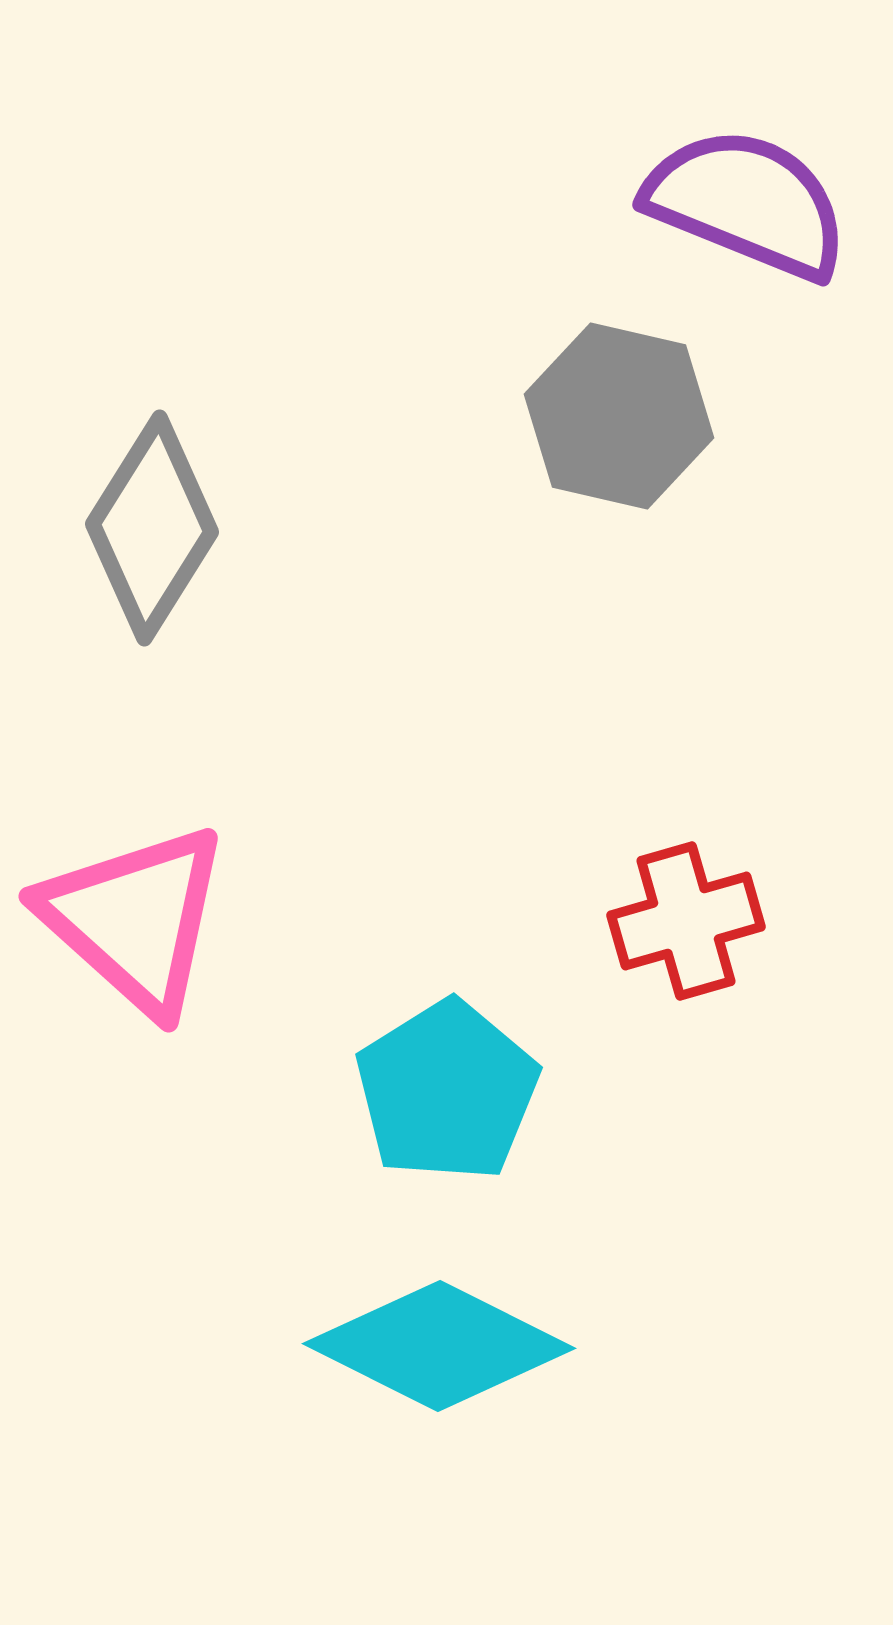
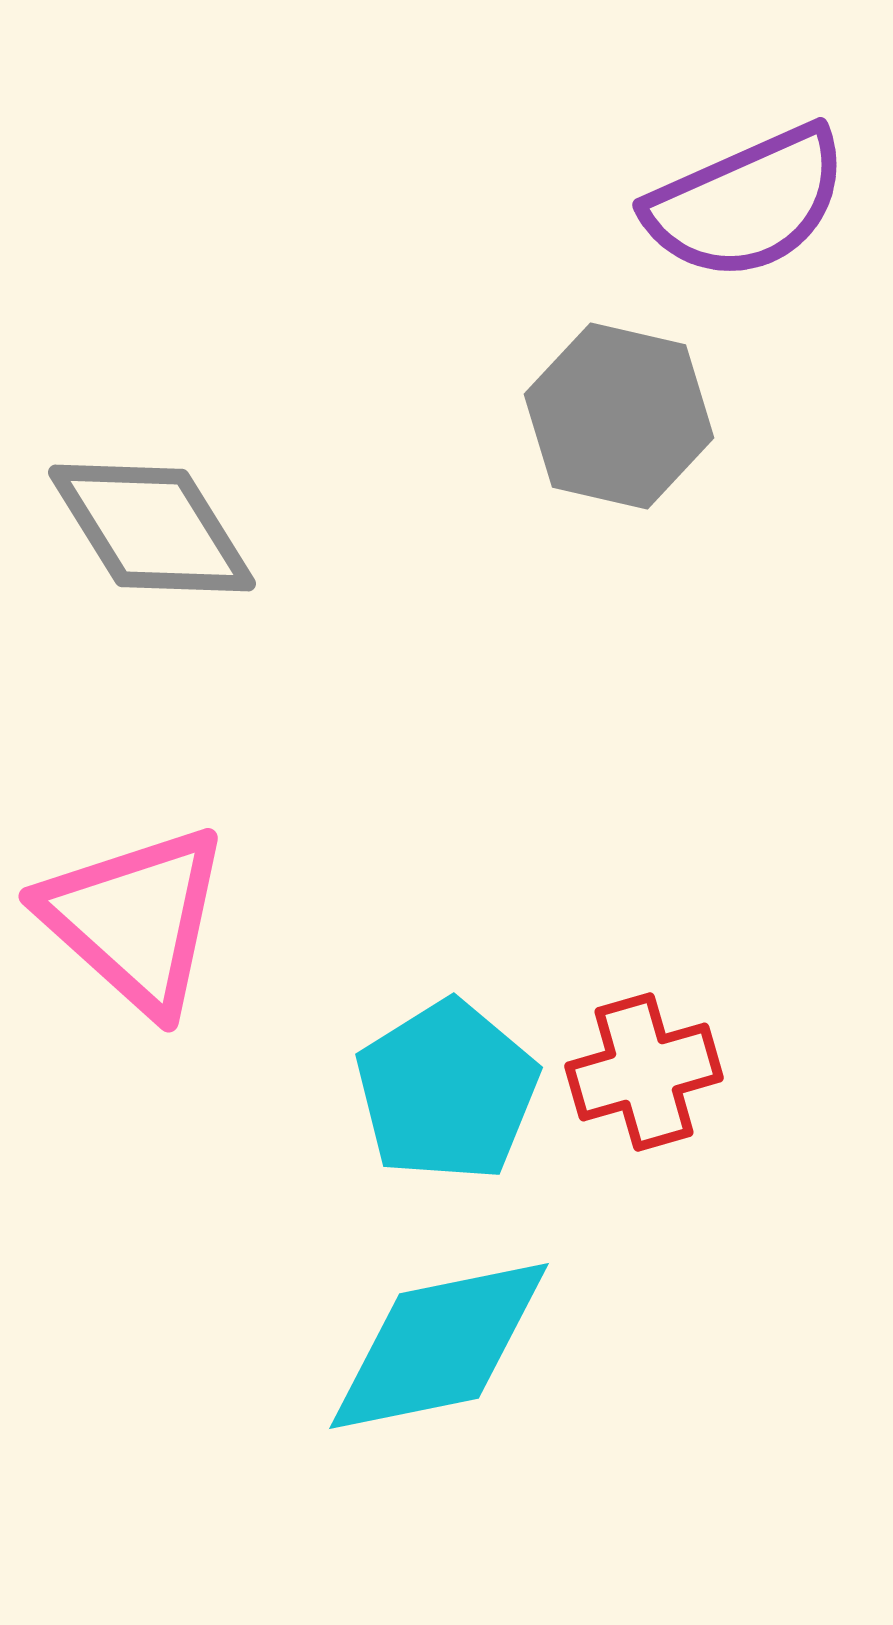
purple semicircle: rotated 134 degrees clockwise
gray diamond: rotated 64 degrees counterclockwise
red cross: moved 42 px left, 151 px down
cyan diamond: rotated 38 degrees counterclockwise
